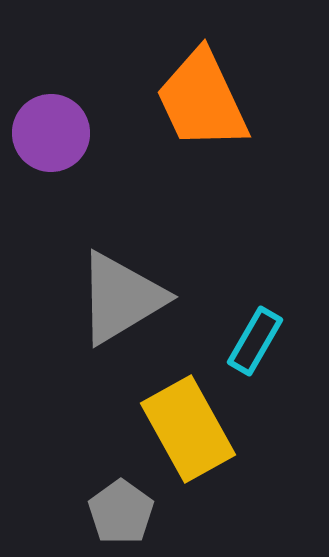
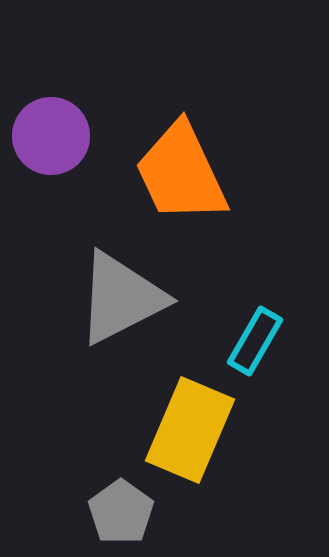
orange trapezoid: moved 21 px left, 73 px down
purple circle: moved 3 px down
gray triangle: rotated 4 degrees clockwise
yellow rectangle: moved 2 px right, 1 px down; rotated 52 degrees clockwise
